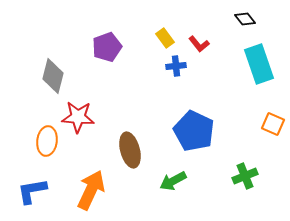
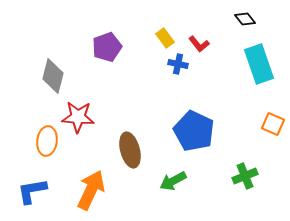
blue cross: moved 2 px right, 2 px up; rotated 18 degrees clockwise
